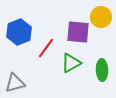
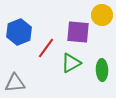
yellow circle: moved 1 px right, 2 px up
gray triangle: rotated 10 degrees clockwise
